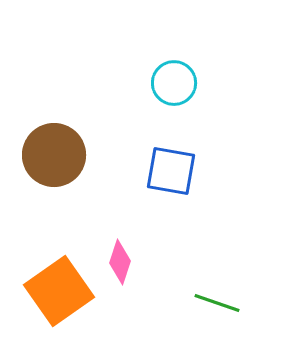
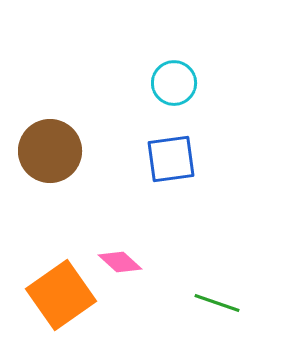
brown circle: moved 4 px left, 4 px up
blue square: moved 12 px up; rotated 18 degrees counterclockwise
pink diamond: rotated 66 degrees counterclockwise
orange square: moved 2 px right, 4 px down
